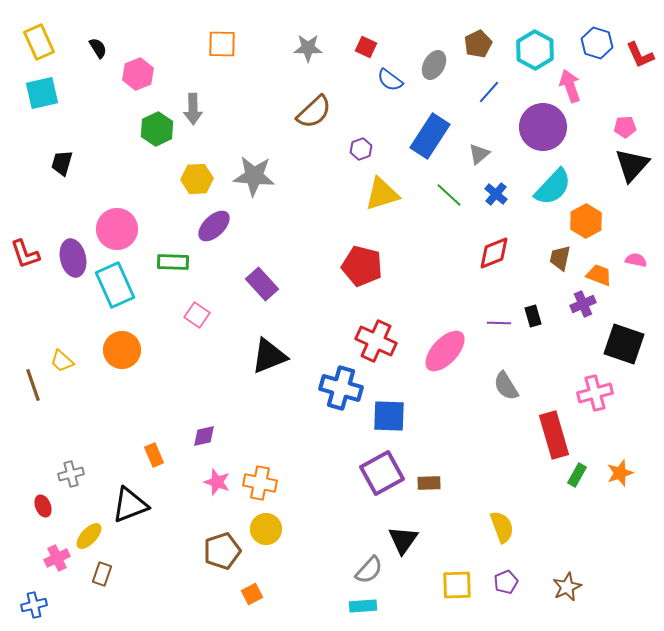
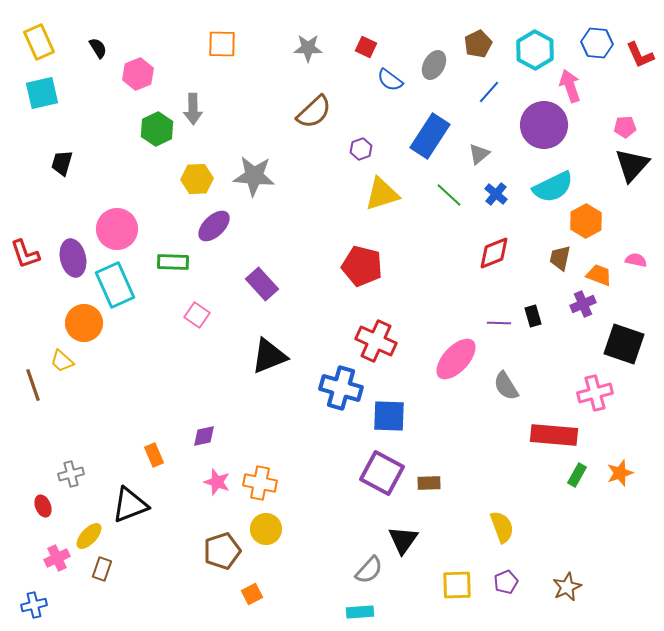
blue hexagon at (597, 43): rotated 12 degrees counterclockwise
purple circle at (543, 127): moved 1 px right, 2 px up
cyan semicircle at (553, 187): rotated 21 degrees clockwise
orange circle at (122, 350): moved 38 px left, 27 px up
pink ellipse at (445, 351): moved 11 px right, 8 px down
red rectangle at (554, 435): rotated 69 degrees counterclockwise
purple square at (382, 473): rotated 33 degrees counterclockwise
brown rectangle at (102, 574): moved 5 px up
cyan rectangle at (363, 606): moved 3 px left, 6 px down
